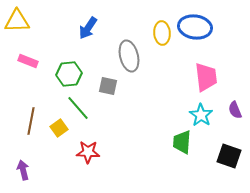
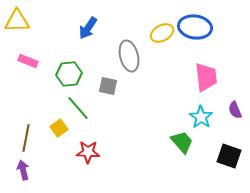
yellow ellipse: rotated 65 degrees clockwise
cyan star: moved 2 px down
brown line: moved 5 px left, 17 px down
green trapezoid: rotated 135 degrees clockwise
